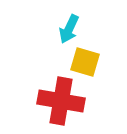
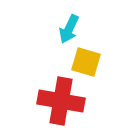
yellow square: moved 1 px right
